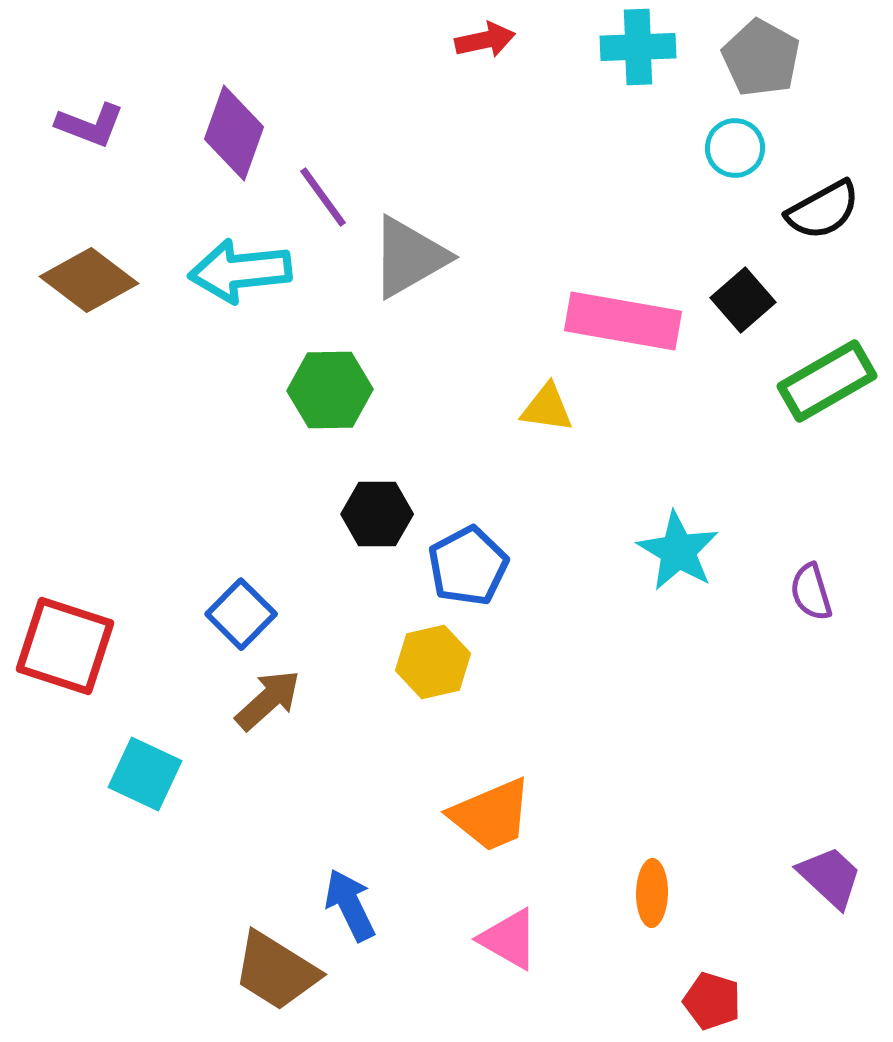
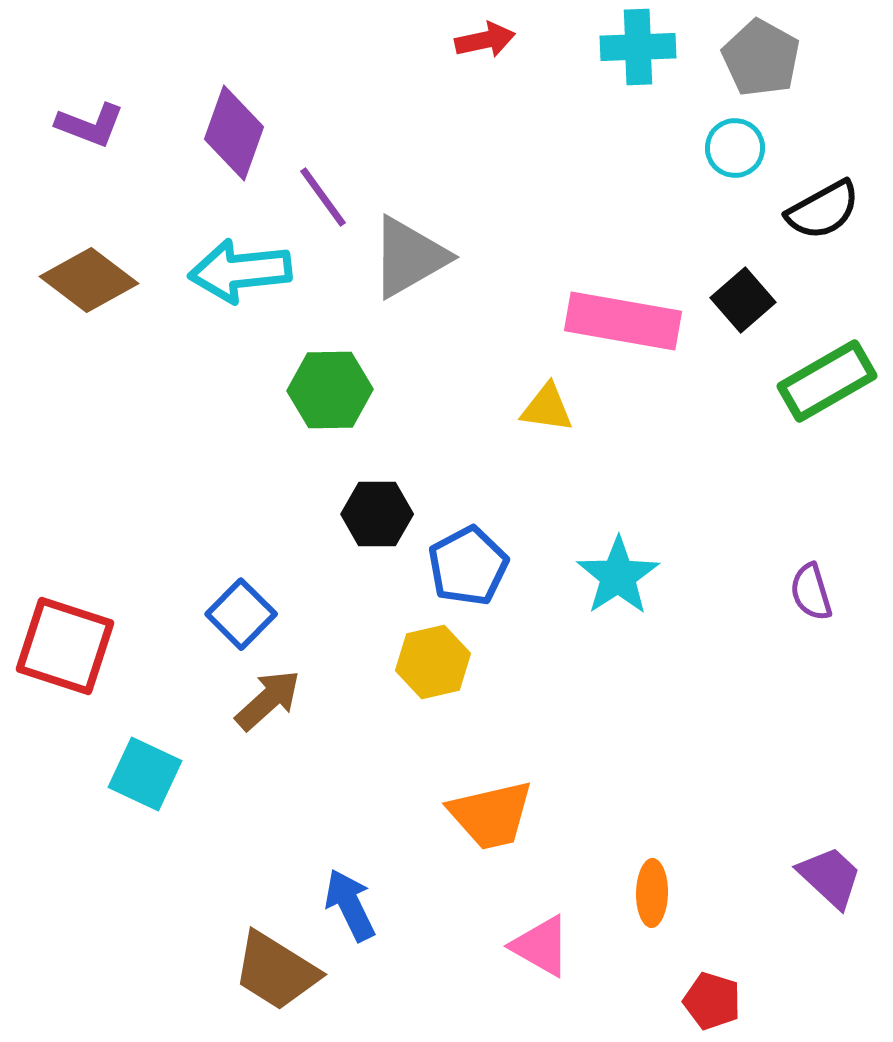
cyan star: moved 60 px left, 25 px down; rotated 8 degrees clockwise
orange trapezoid: rotated 10 degrees clockwise
pink triangle: moved 32 px right, 7 px down
